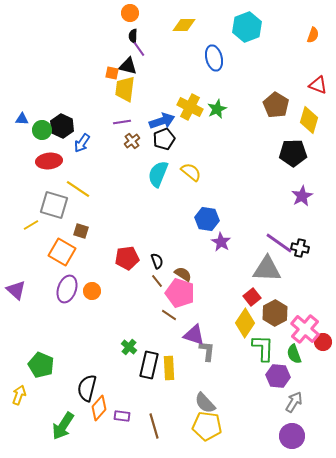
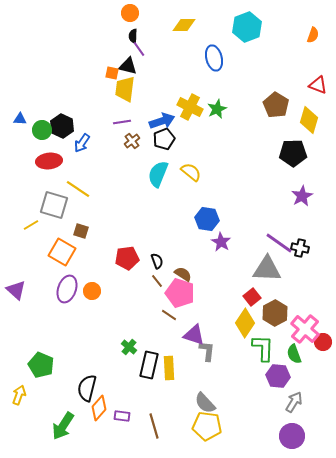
blue triangle at (22, 119): moved 2 px left
